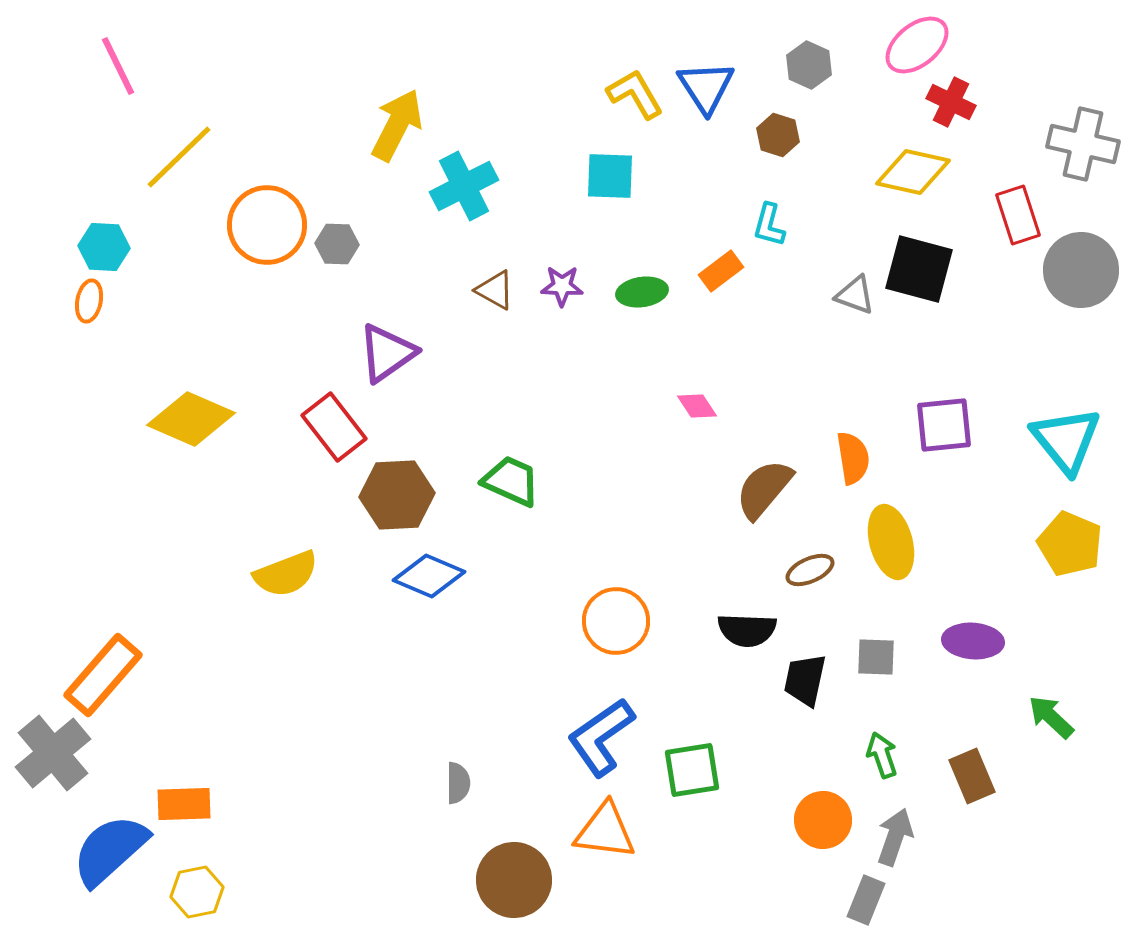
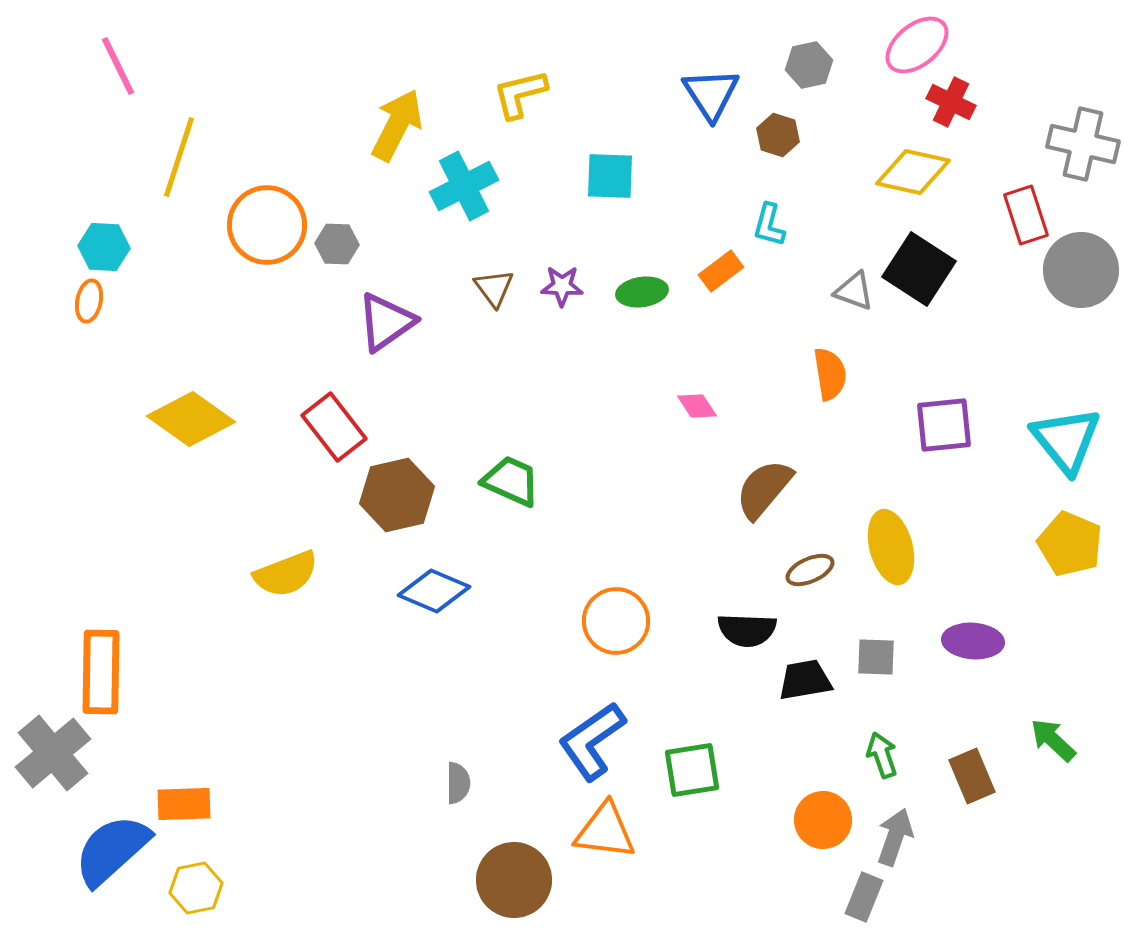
gray hexagon at (809, 65): rotated 24 degrees clockwise
blue triangle at (706, 87): moved 5 px right, 7 px down
yellow L-shape at (635, 94): moved 115 px left; rotated 74 degrees counterclockwise
yellow line at (179, 157): rotated 28 degrees counterclockwise
red rectangle at (1018, 215): moved 8 px right
black square at (919, 269): rotated 18 degrees clockwise
brown triangle at (495, 290): moved 1 px left, 2 px up; rotated 24 degrees clockwise
gray triangle at (855, 295): moved 1 px left, 4 px up
purple triangle at (387, 353): moved 1 px left, 31 px up
yellow diamond at (191, 419): rotated 12 degrees clockwise
orange semicircle at (853, 458): moved 23 px left, 84 px up
brown hexagon at (397, 495): rotated 10 degrees counterclockwise
yellow ellipse at (891, 542): moved 5 px down
blue diamond at (429, 576): moved 5 px right, 15 px down
orange rectangle at (103, 675): moved 2 px left, 3 px up; rotated 40 degrees counterclockwise
black trapezoid at (805, 680): rotated 68 degrees clockwise
green arrow at (1051, 717): moved 2 px right, 23 px down
blue L-shape at (601, 737): moved 9 px left, 4 px down
blue semicircle at (110, 850): moved 2 px right
yellow hexagon at (197, 892): moved 1 px left, 4 px up
gray rectangle at (866, 900): moved 2 px left, 3 px up
